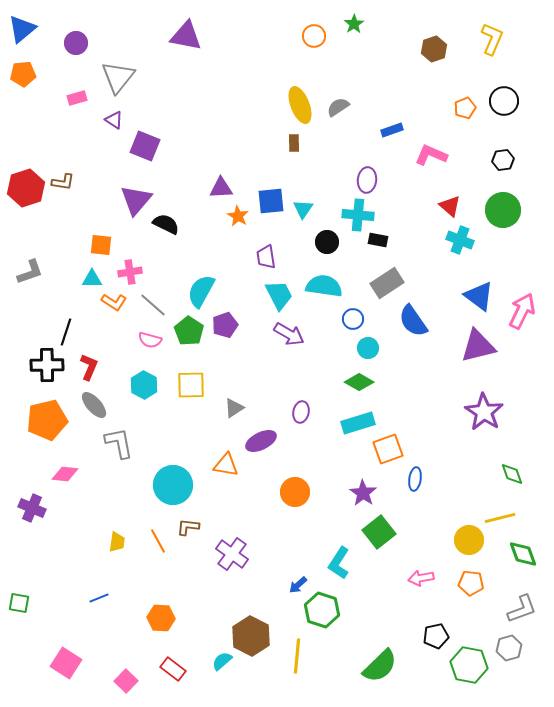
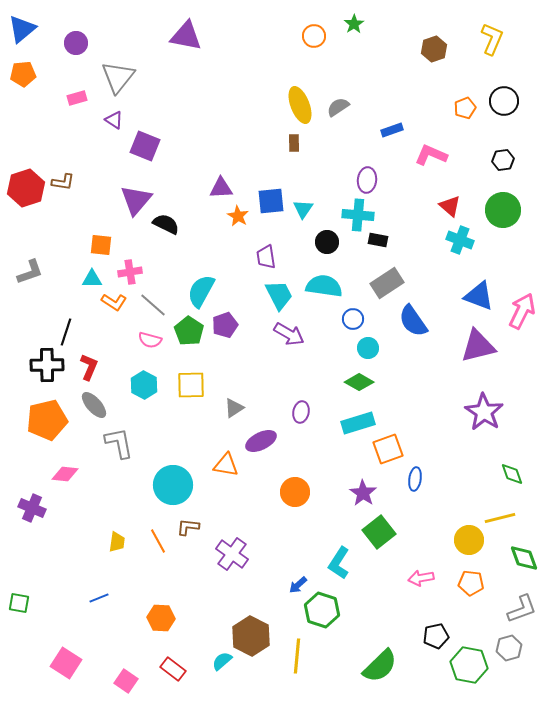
blue triangle at (479, 296): rotated 16 degrees counterclockwise
green diamond at (523, 554): moved 1 px right, 4 px down
pink square at (126, 681): rotated 10 degrees counterclockwise
